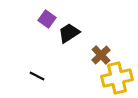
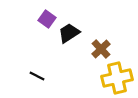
brown cross: moved 6 px up
